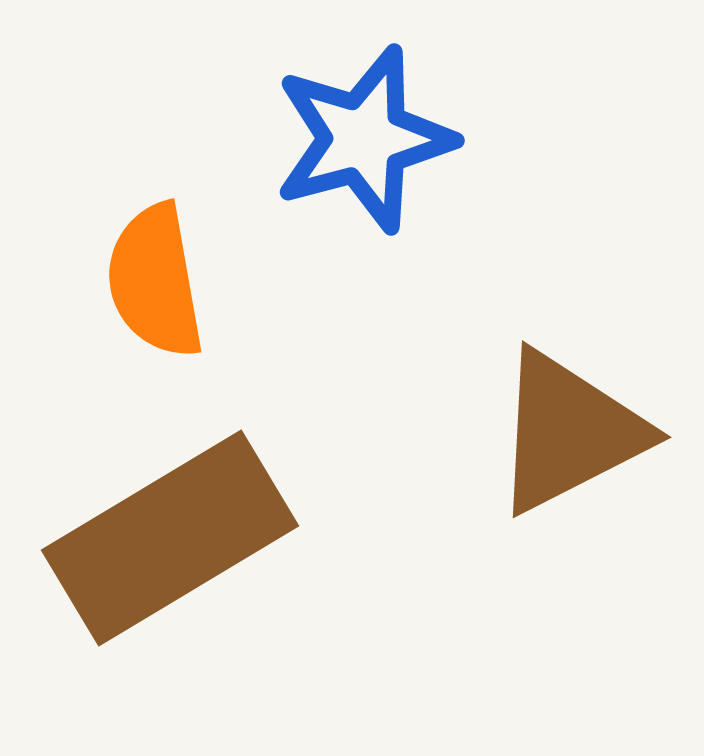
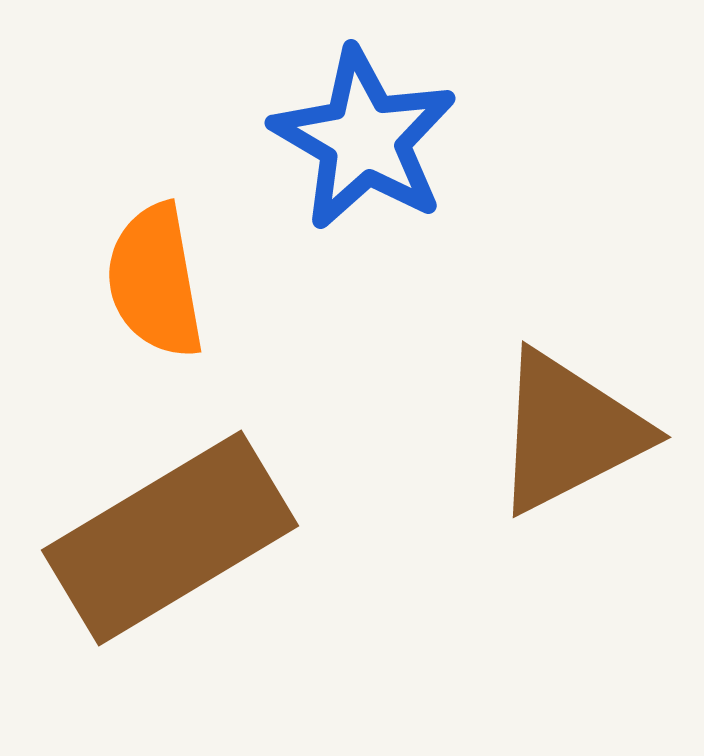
blue star: rotated 27 degrees counterclockwise
